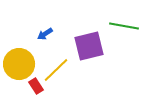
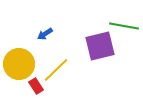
purple square: moved 11 px right
